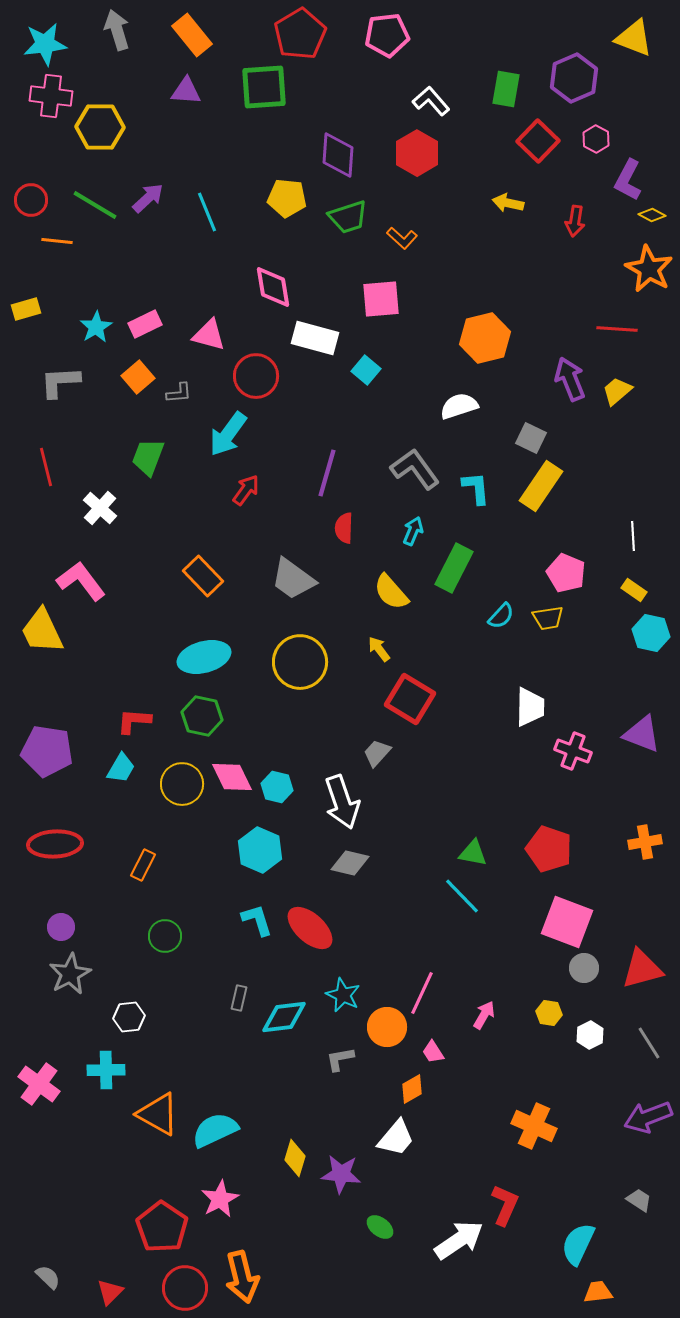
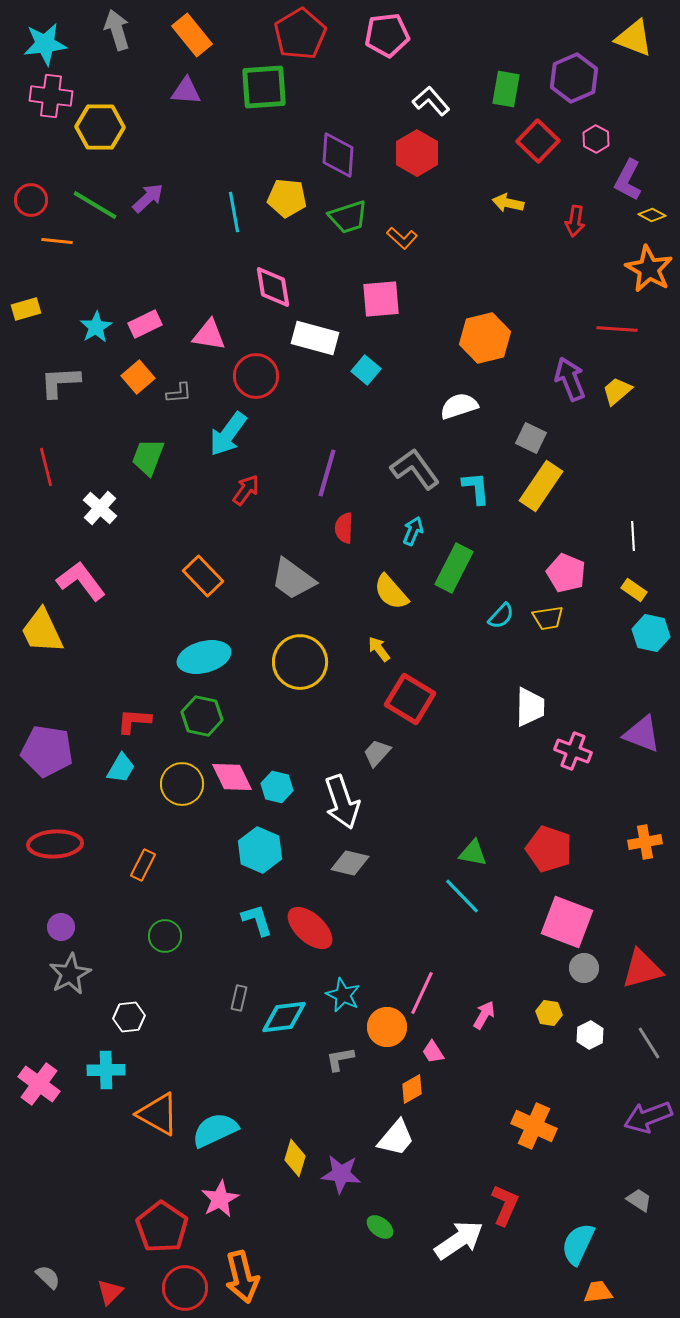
cyan line at (207, 212): moved 27 px right; rotated 12 degrees clockwise
pink triangle at (209, 335): rotated 6 degrees counterclockwise
